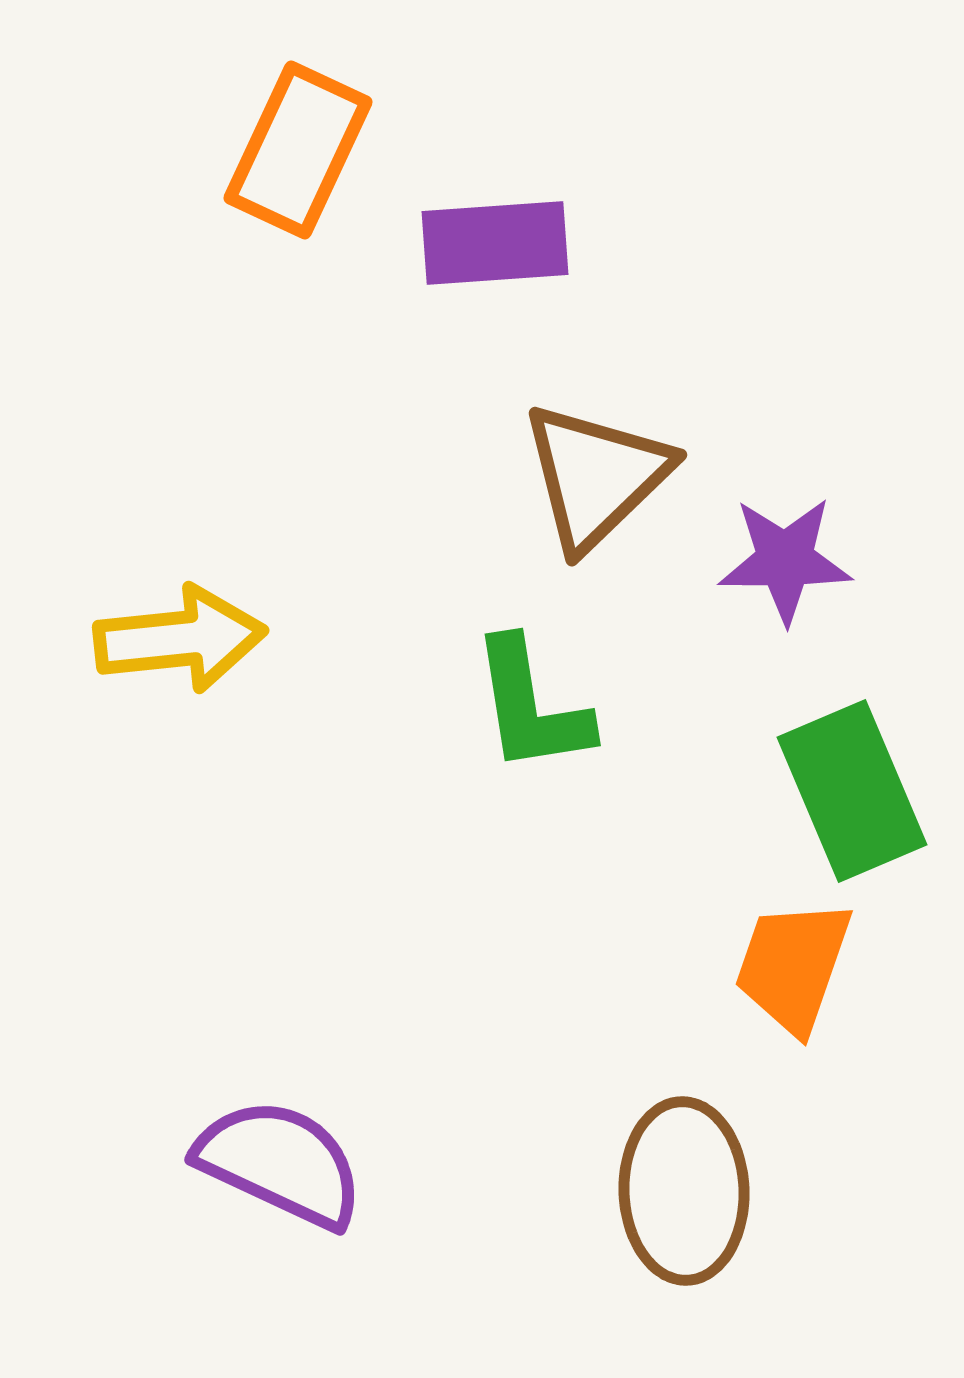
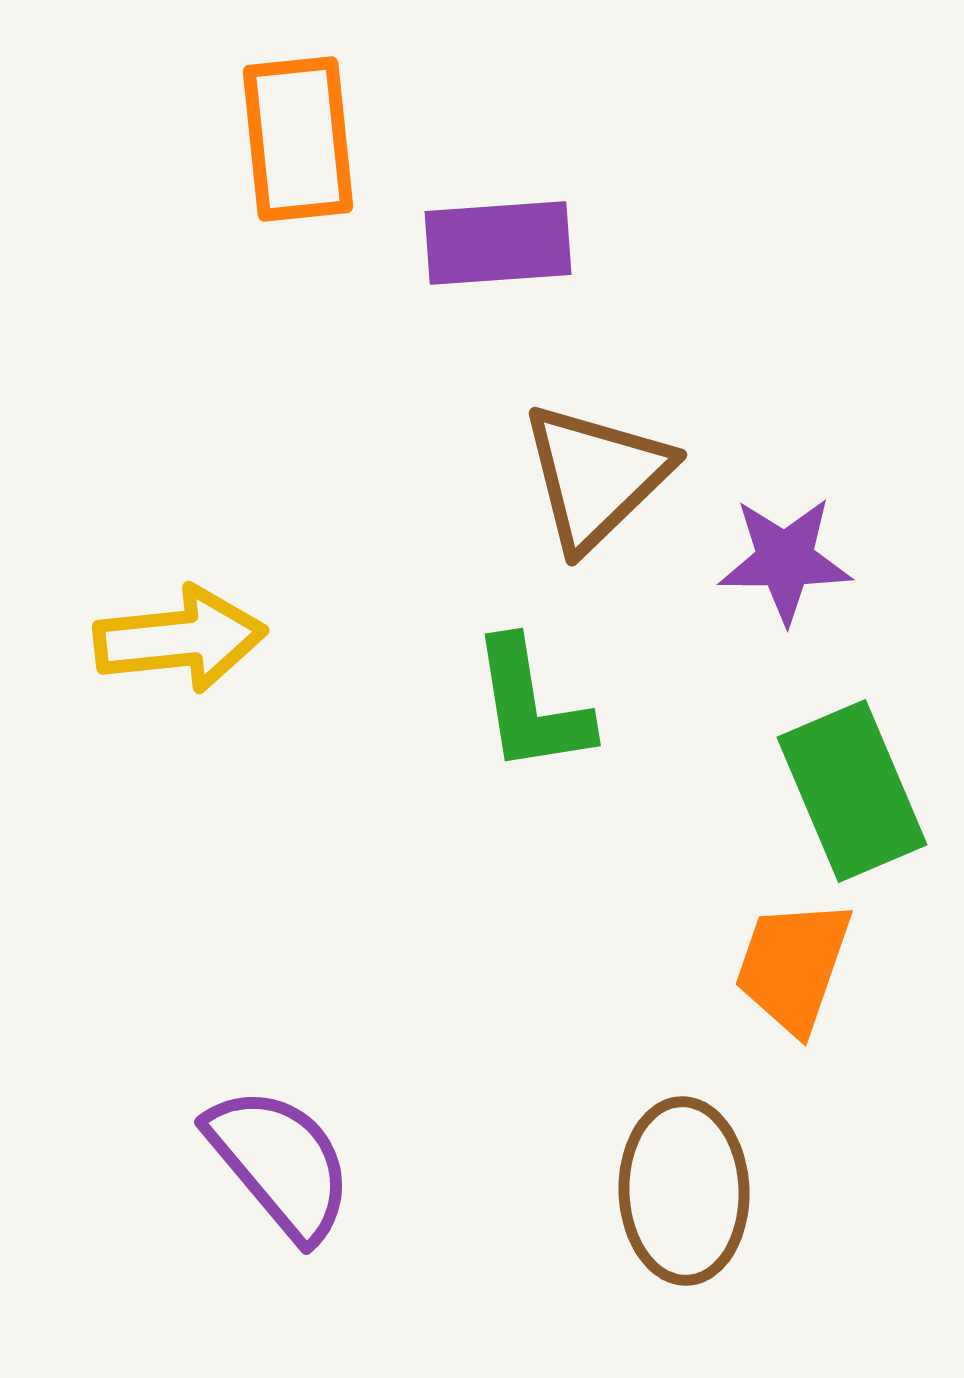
orange rectangle: moved 11 px up; rotated 31 degrees counterclockwise
purple rectangle: moved 3 px right
purple semicircle: rotated 25 degrees clockwise
